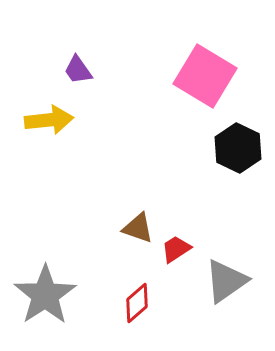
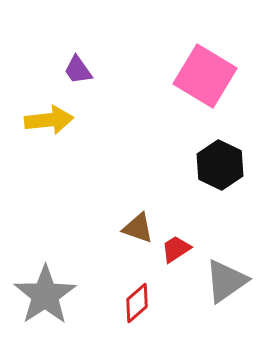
black hexagon: moved 18 px left, 17 px down
